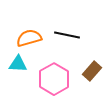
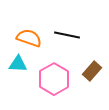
orange semicircle: rotated 35 degrees clockwise
